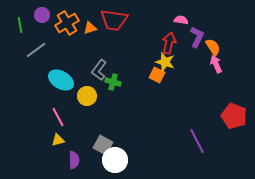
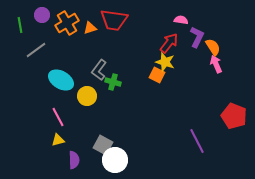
red arrow: rotated 25 degrees clockwise
